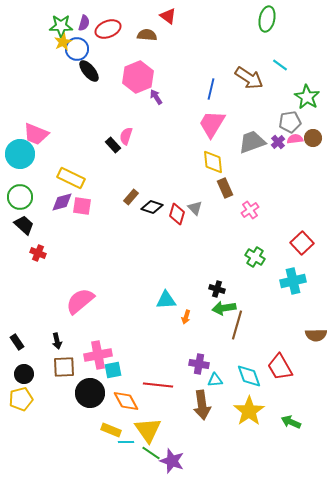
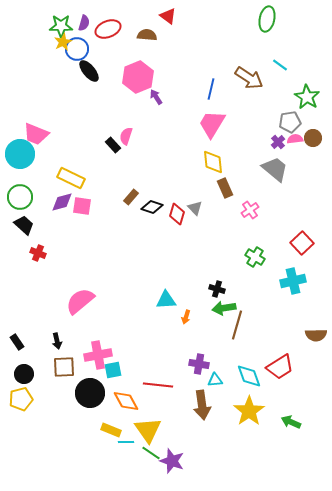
gray trapezoid at (252, 142): moved 23 px right, 27 px down; rotated 60 degrees clockwise
red trapezoid at (280, 367): rotated 92 degrees counterclockwise
